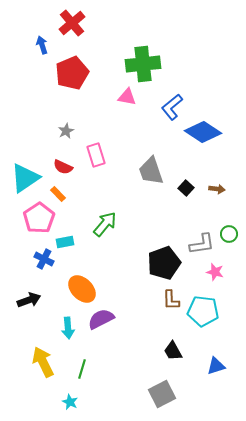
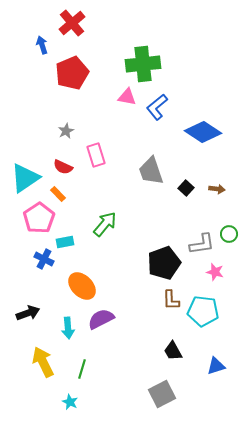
blue L-shape: moved 15 px left
orange ellipse: moved 3 px up
black arrow: moved 1 px left, 13 px down
